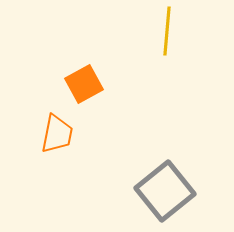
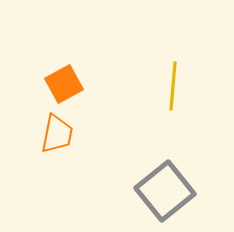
yellow line: moved 6 px right, 55 px down
orange square: moved 20 px left
